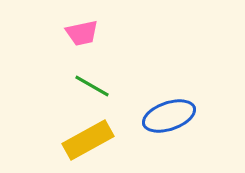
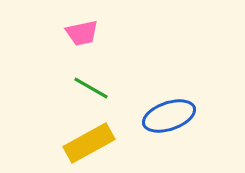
green line: moved 1 px left, 2 px down
yellow rectangle: moved 1 px right, 3 px down
